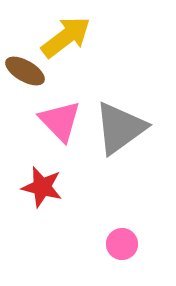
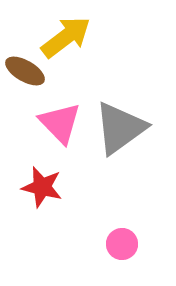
pink triangle: moved 2 px down
